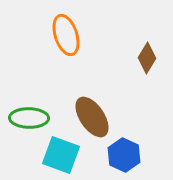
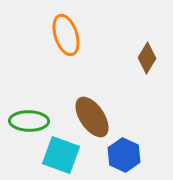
green ellipse: moved 3 px down
